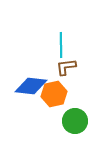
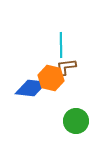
blue diamond: moved 2 px down
orange hexagon: moved 3 px left, 16 px up; rotated 25 degrees clockwise
green circle: moved 1 px right
